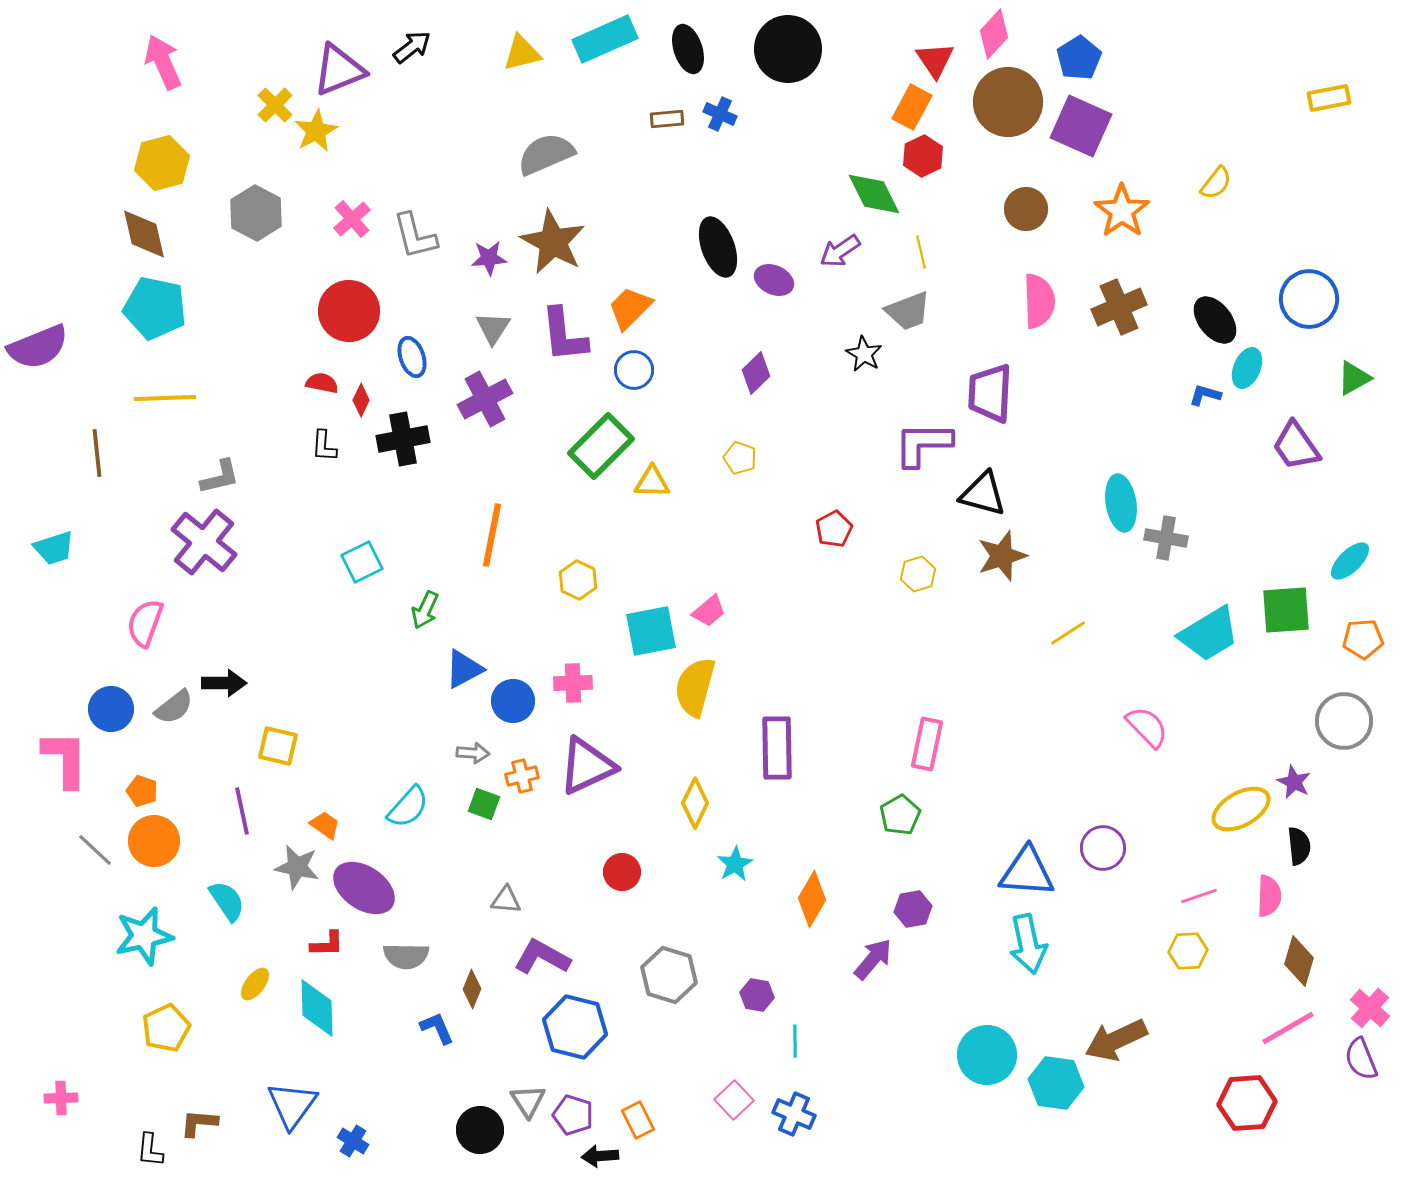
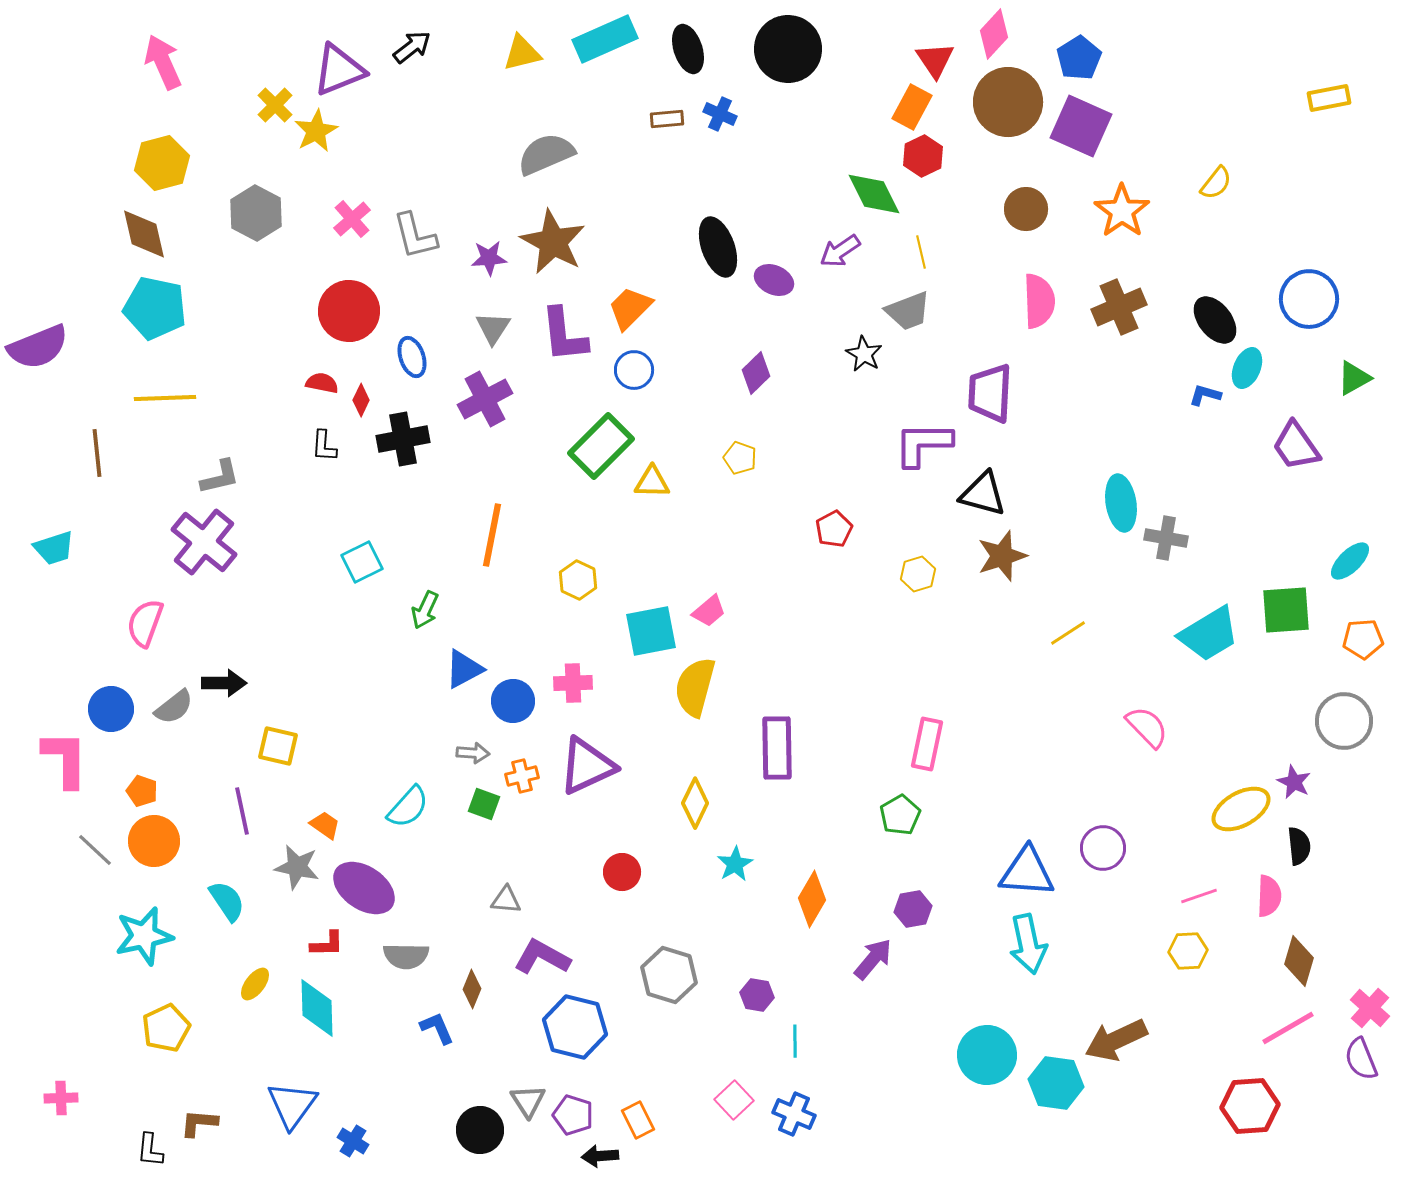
red hexagon at (1247, 1103): moved 3 px right, 3 px down
